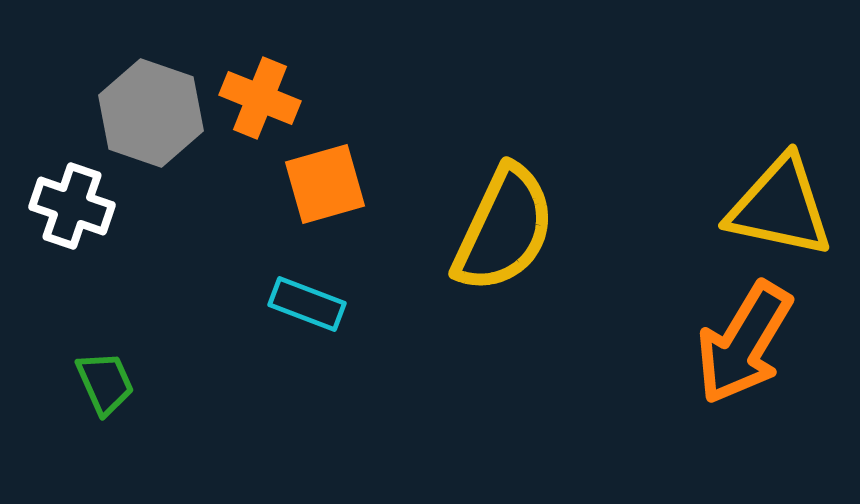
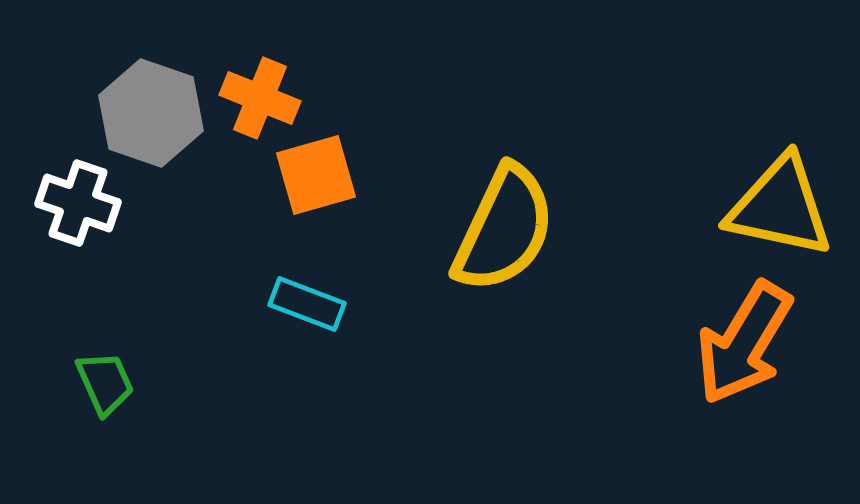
orange square: moved 9 px left, 9 px up
white cross: moved 6 px right, 3 px up
